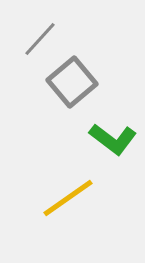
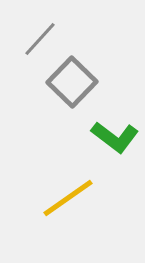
gray square: rotated 6 degrees counterclockwise
green L-shape: moved 2 px right, 2 px up
